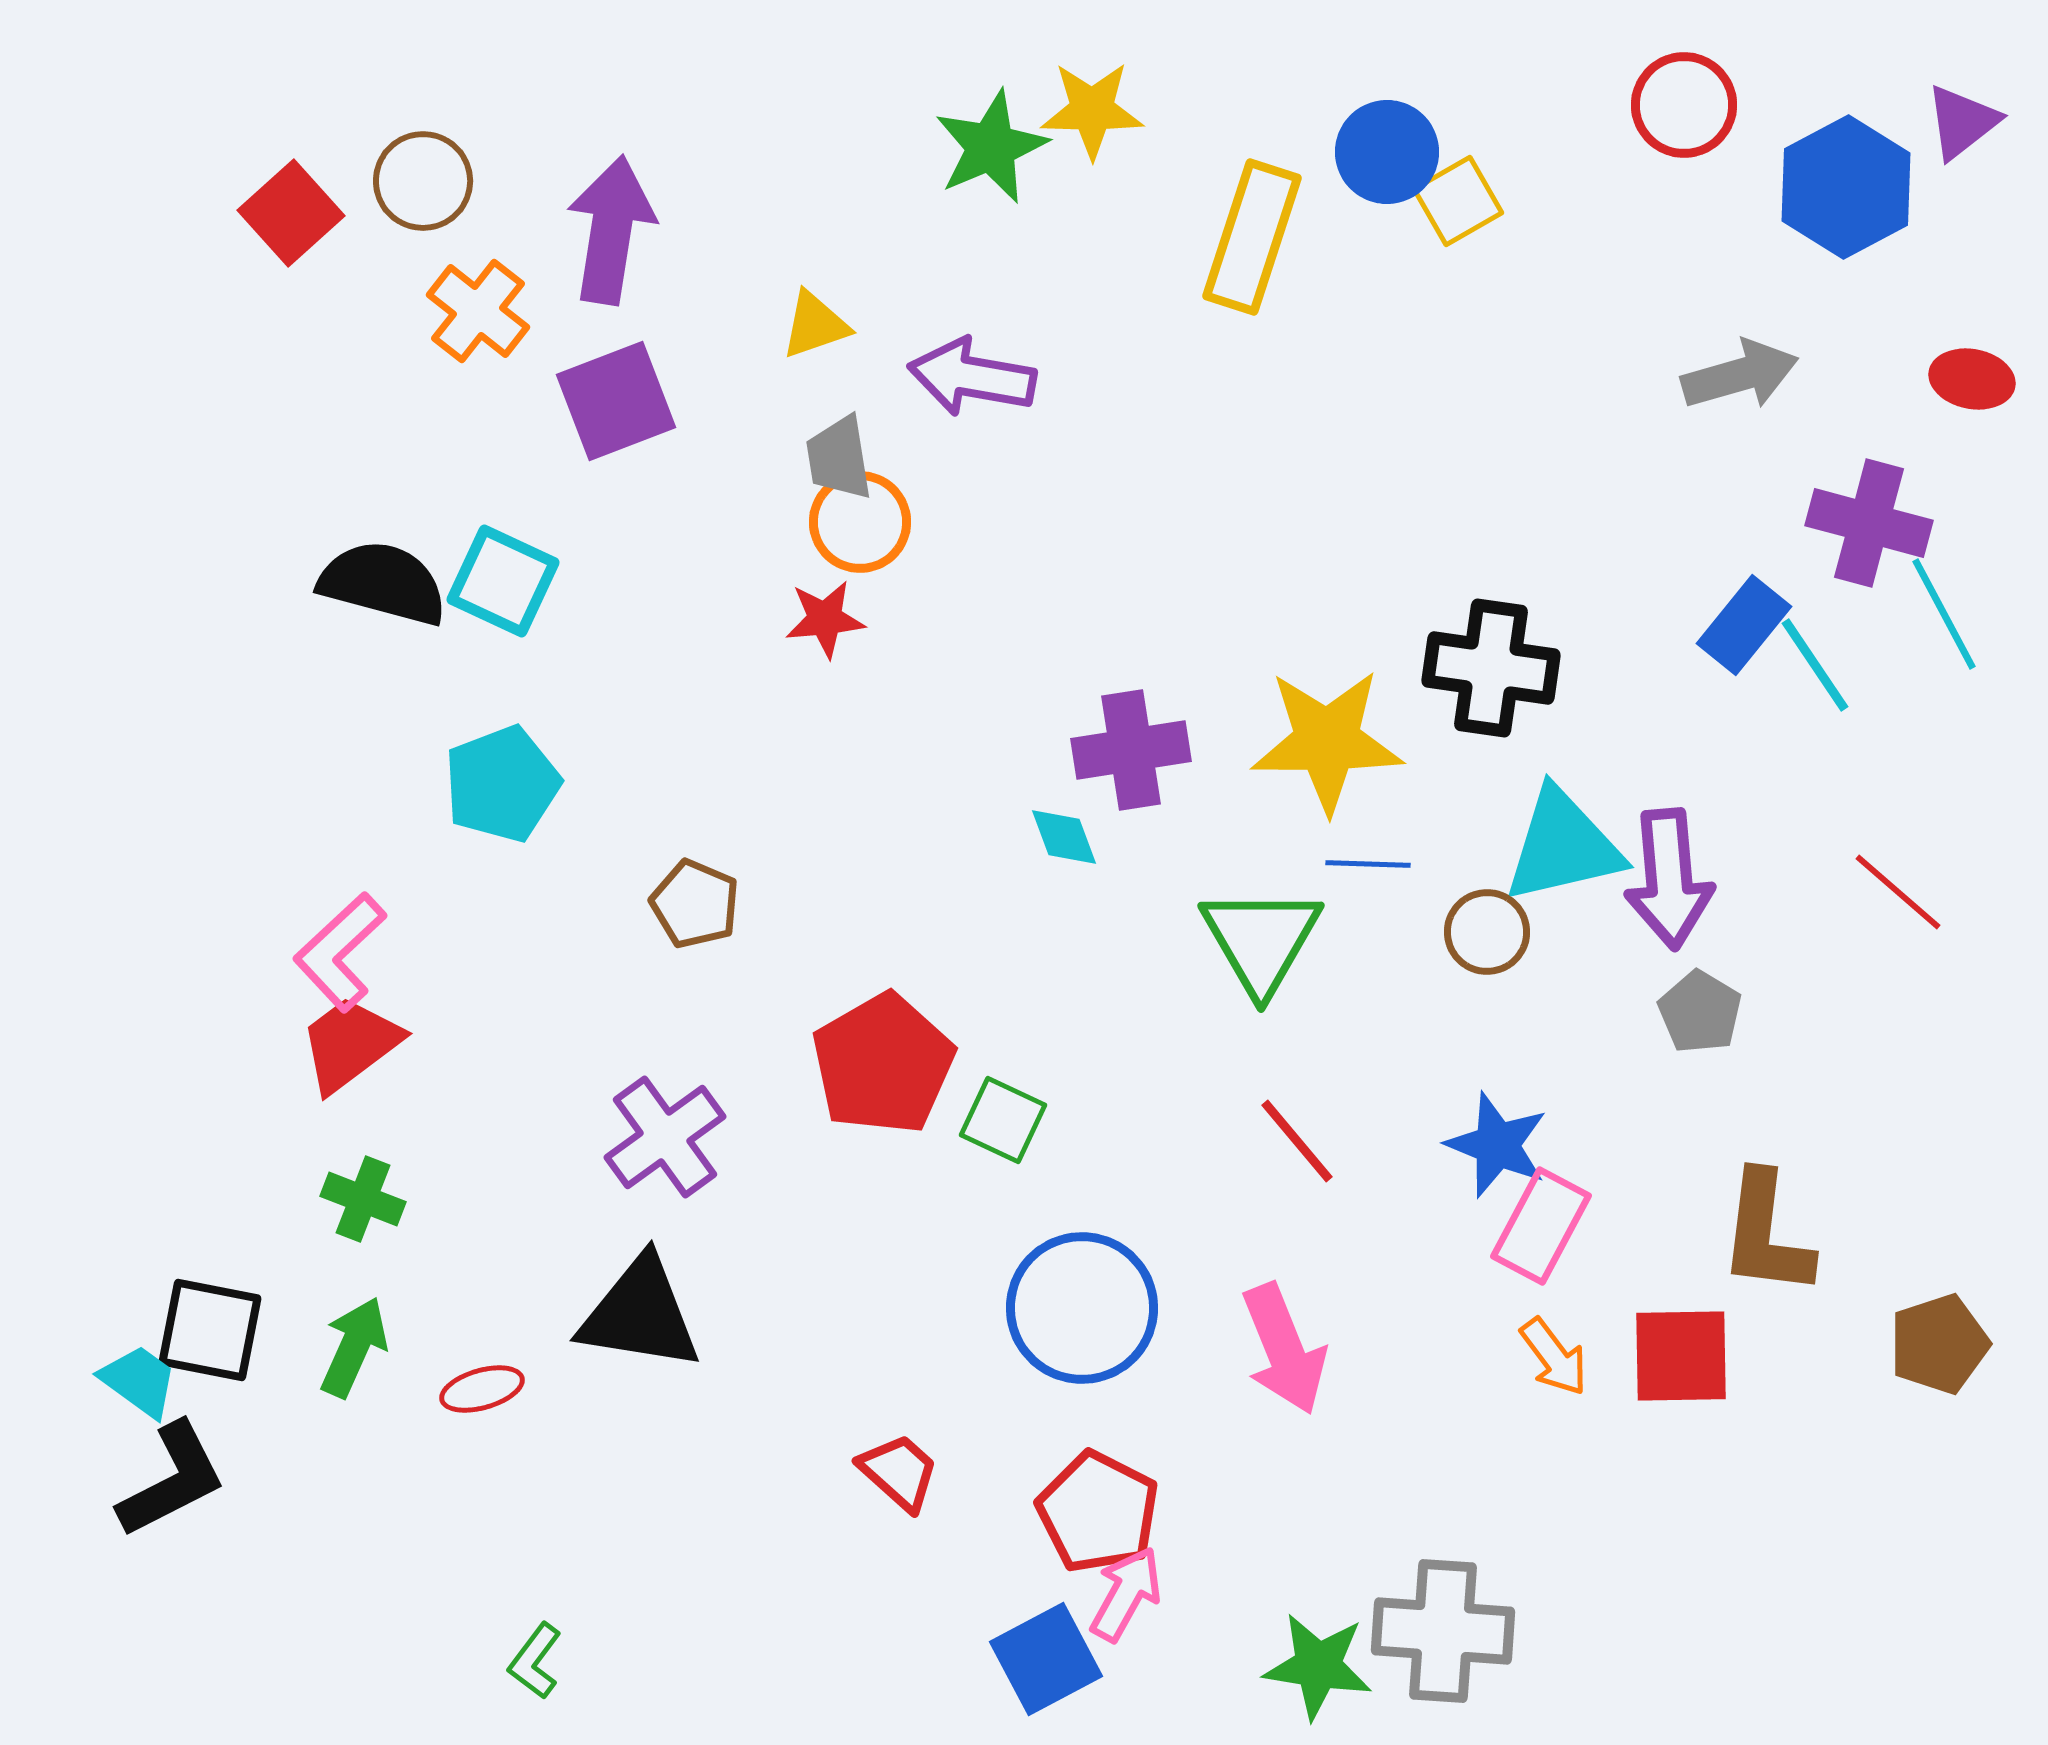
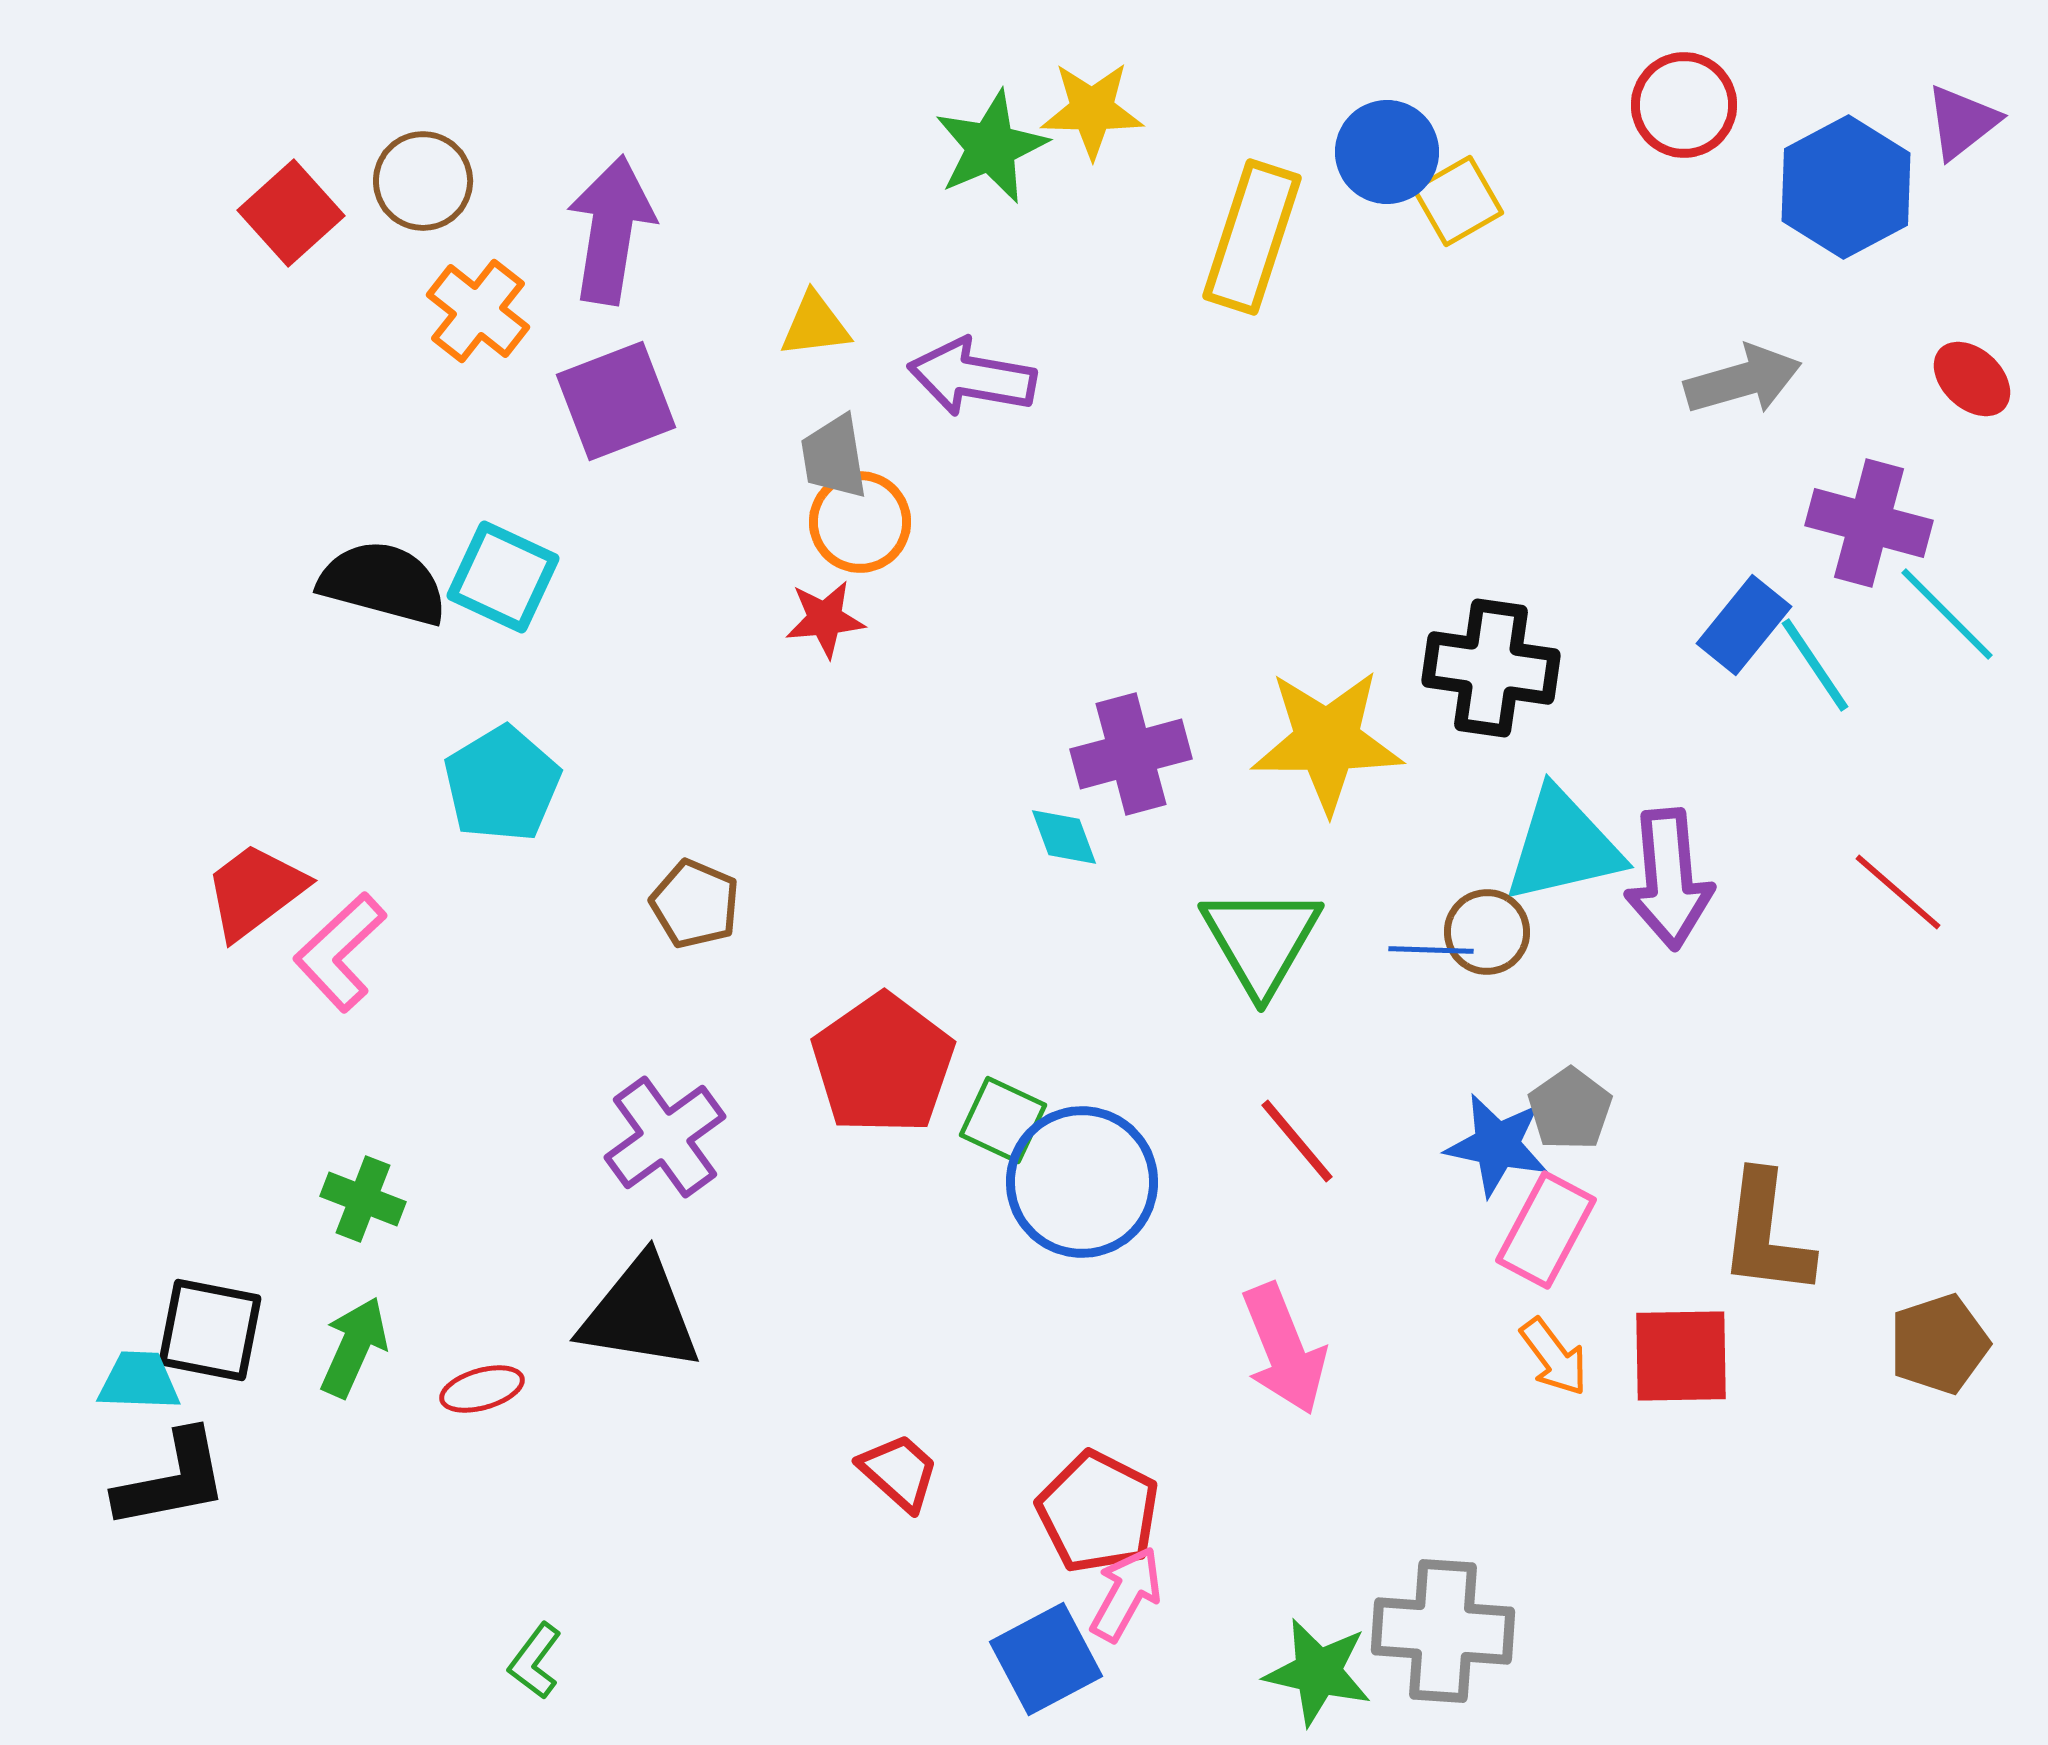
yellow triangle at (815, 325): rotated 12 degrees clockwise
gray arrow at (1740, 375): moved 3 px right, 5 px down
red ellipse at (1972, 379): rotated 32 degrees clockwise
gray trapezoid at (839, 458): moved 5 px left, 1 px up
cyan square at (503, 581): moved 4 px up
cyan line at (1944, 614): moved 3 px right; rotated 17 degrees counterclockwise
purple cross at (1131, 750): moved 4 px down; rotated 6 degrees counterclockwise
cyan pentagon at (502, 784): rotated 10 degrees counterclockwise
blue line at (1368, 864): moved 63 px right, 86 px down
gray pentagon at (1700, 1012): moved 130 px left, 97 px down; rotated 6 degrees clockwise
red trapezoid at (350, 1044): moved 95 px left, 153 px up
red pentagon at (883, 1064): rotated 5 degrees counterclockwise
blue star at (1497, 1145): rotated 10 degrees counterclockwise
pink rectangle at (1541, 1226): moved 5 px right, 4 px down
blue circle at (1082, 1308): moved 126 px up
cyan trapezoid at (139, 1381): rotated 34 degrees counterclockwise
black L-shape at (172, 1480): rotated 16 degrees clockwise
green star at (1318, 1666): moved 6 px down; rotated 4 degrees clockwise
